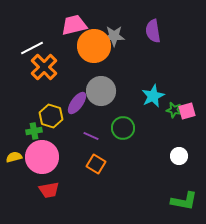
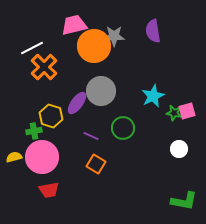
green star: moved 3 px down
white circle: moved 7 px up
